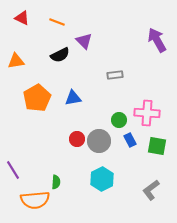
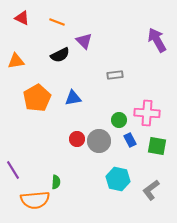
cyan hexagon: moved 16 px right; rotated 20 degrees counterclockwise
